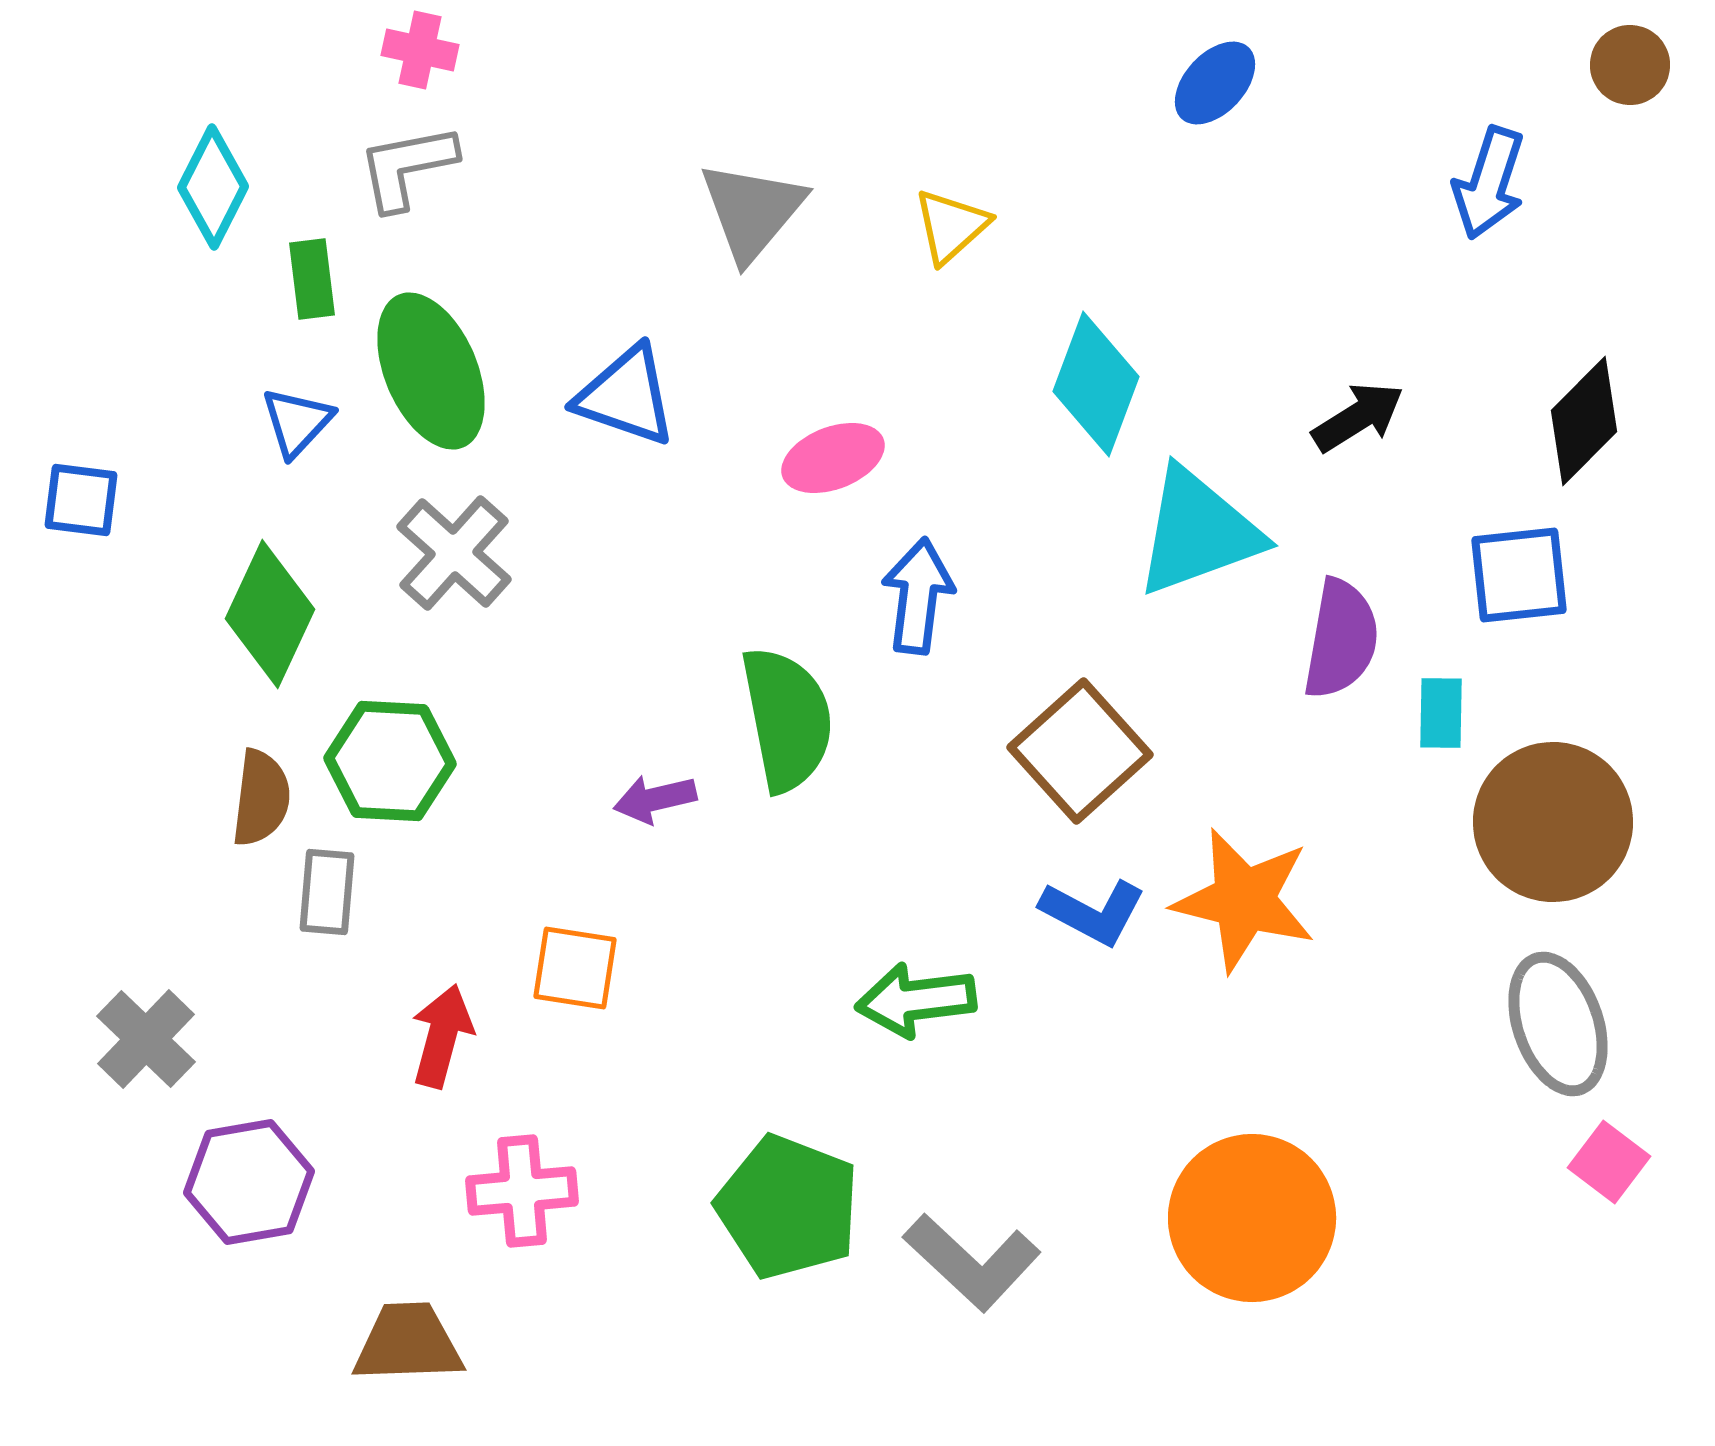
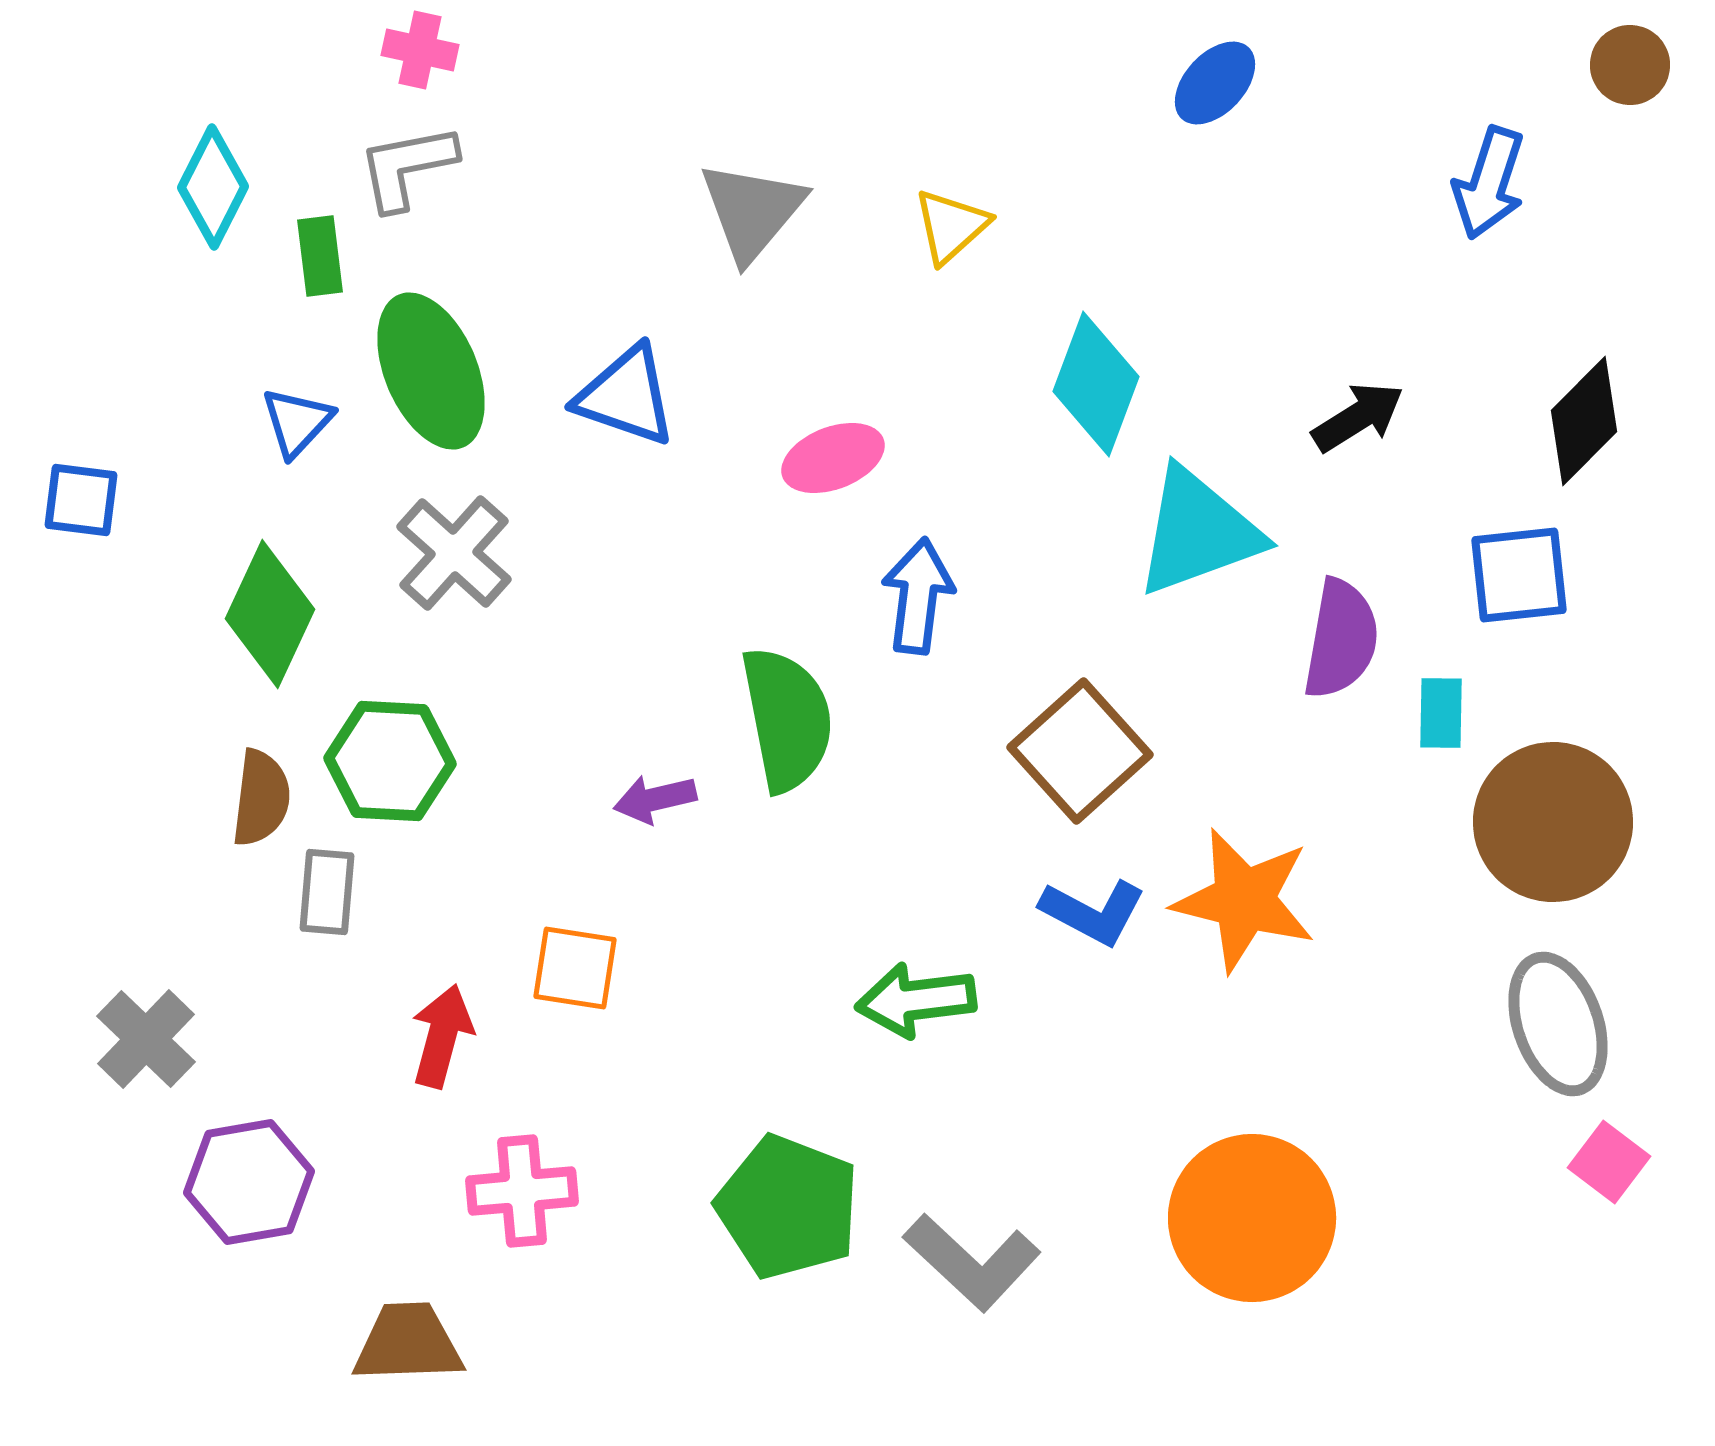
green rectangle at (312, 279): moved 8 px right, 23 px up
